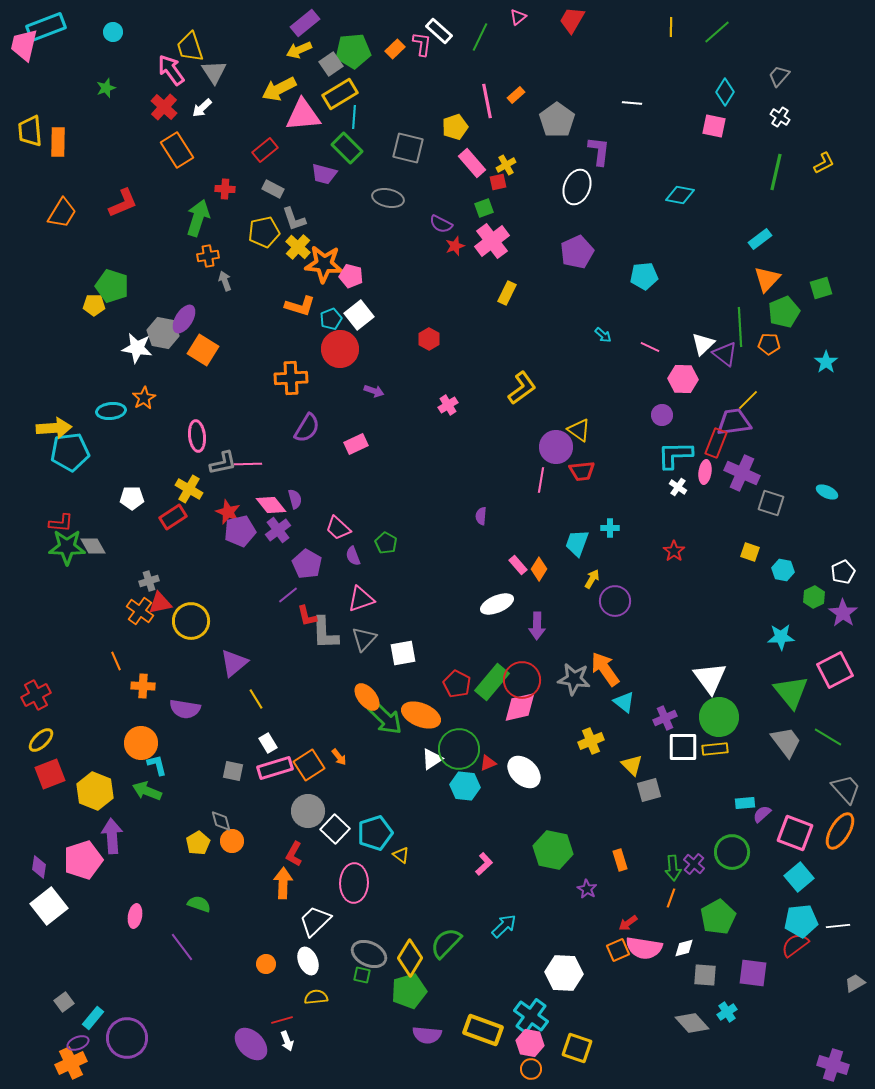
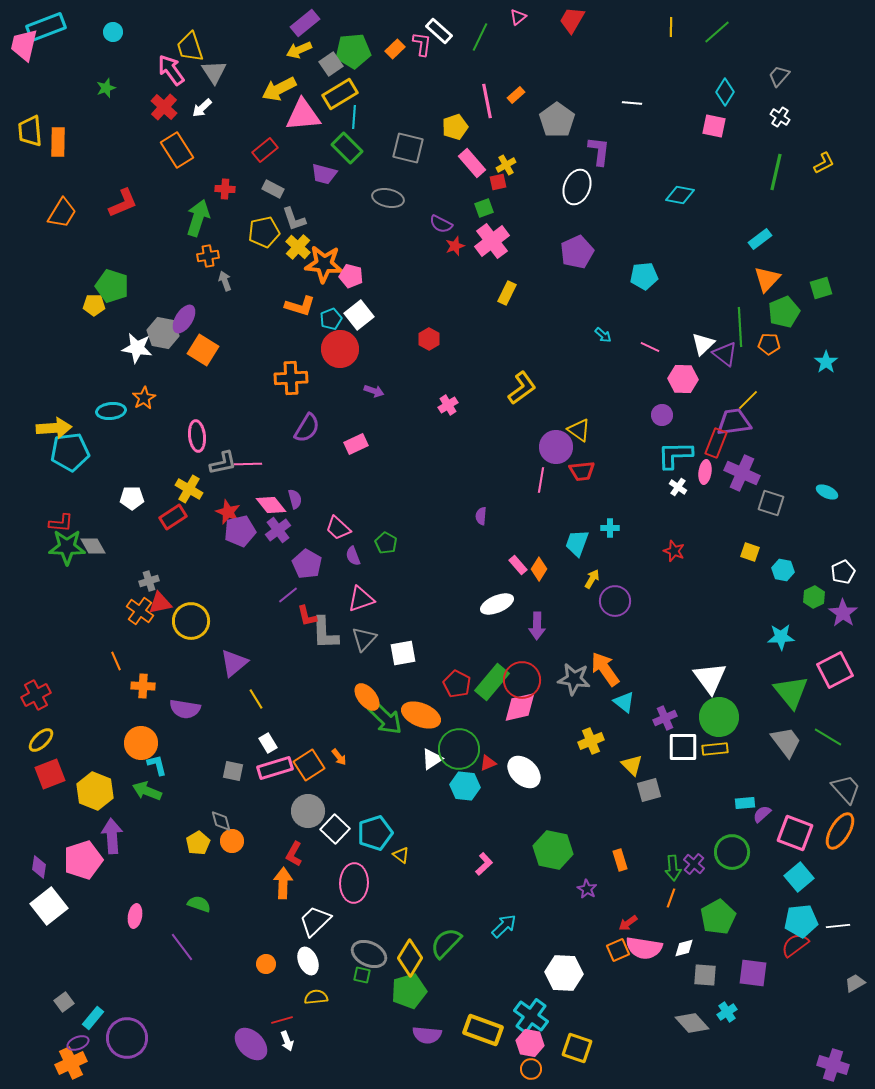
red star at (674, 551): rotated 15 degrees counterclockwise
